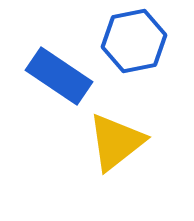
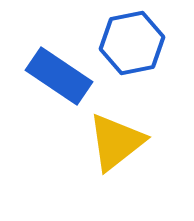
blue hexagon: moved 2 px left, 2 px down
